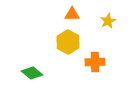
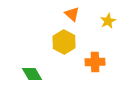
orange triangle: rotated 42 degrees clockwise
yellow hexagon: moved 4 px left
green diamond: moved 1 px down; rotated 20 degrees clockwise
